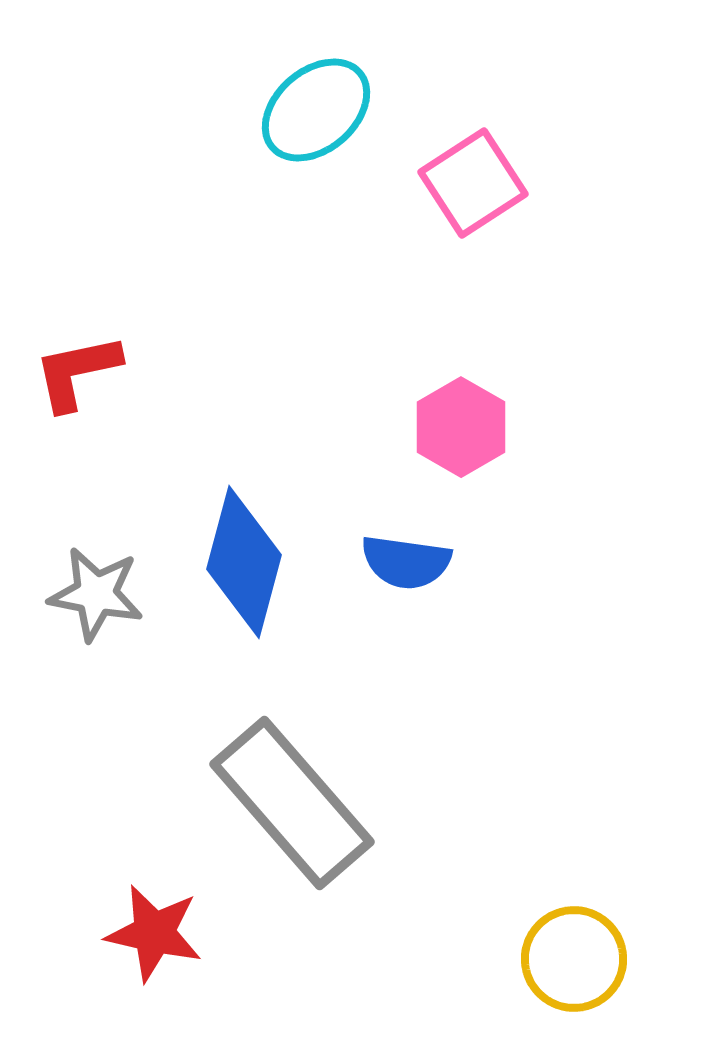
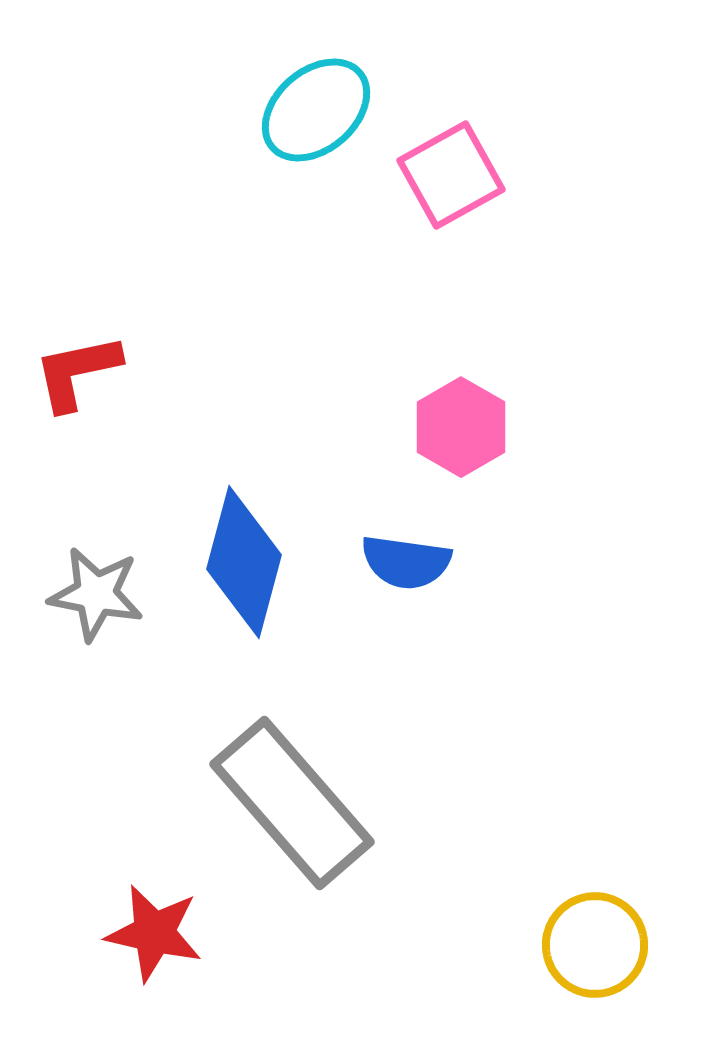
pink square: moved 22 px left, 8 px up; rotated 4 degrees clockwise
yellow circle: moved 21 px right, 14 px up
